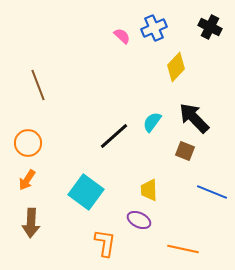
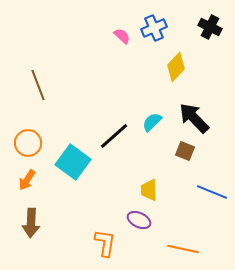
cyan semicircle: rotated 10 degrees clockwise
cyan square: moved 13 px left, 30 px up
